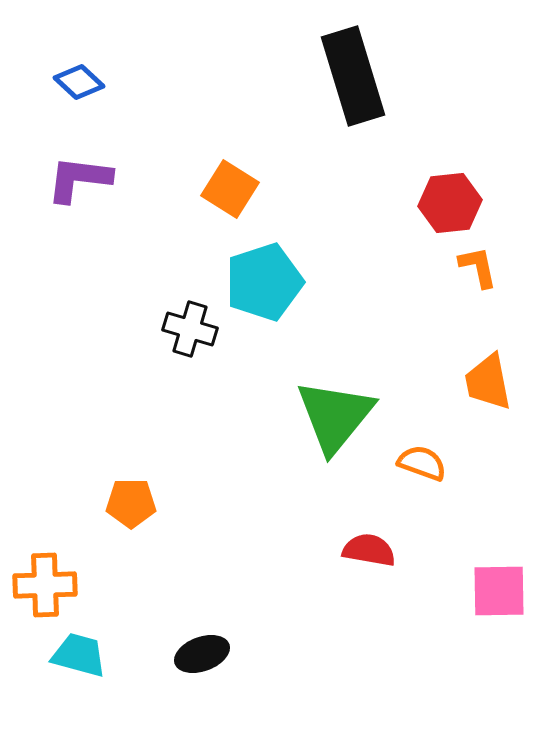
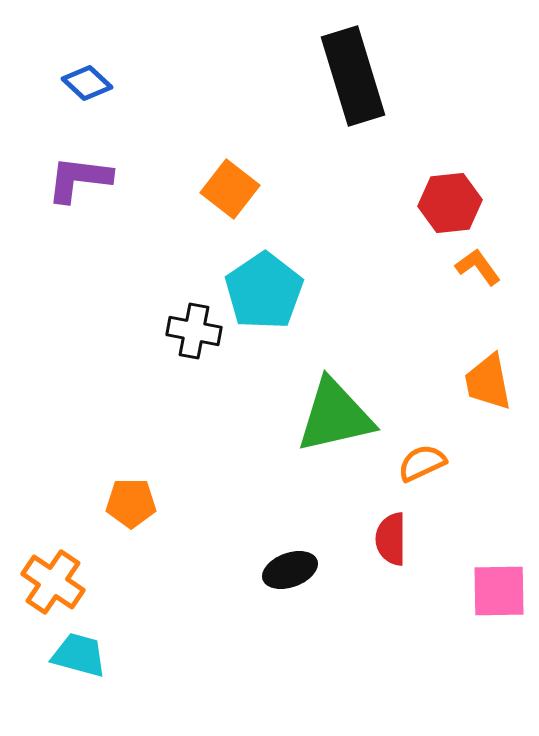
blue diamond: moved 8 px right, 1 px down
orange square: rotated 6 degrees clockwise
orange L-shape: rotated 24 degrees counterclockwise
cyan pentagon: moved 9 px down; rotated 16 degrees counterclockwise
black cross: moved 4 px right, 2 px down; rotated 6 degrees counterclockwise
green triangle: rotated 38 degrees clockwise
orange semicircle: rotated 45 degrees counterclockwise
red semicircle: moved 22 px right, 11 px up; rotated 100 degrees counterclockwise
orange cross: moved 8 px right, 3 px up; rotated 36 degrees clockwise
black ellipse: moved 88 px right, 84 px up
